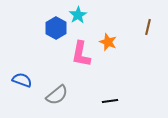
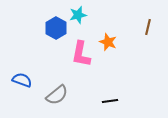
cyan star: rotated 18 degrees clockwise
